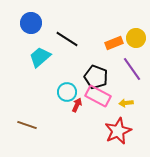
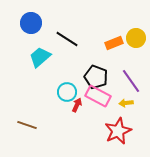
purple line: moved 1 px left, 12 px down
